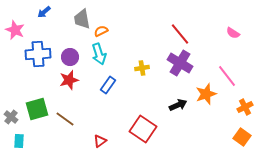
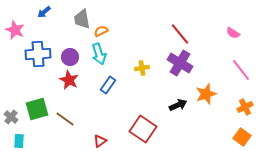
pink line: moved 14 px right, 6 px up
red star: rotated 30 degrees counterclockwise
